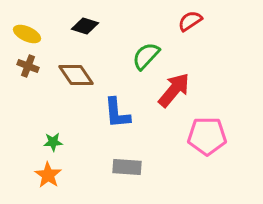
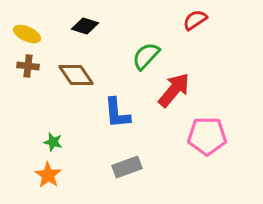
red semicircle: moved 5 px right, 1 px up
brown cross: rotated 15 degrees counterclockwise
green star: rotated 18 degrees clockwise
gray rectangle: rotated 24 degrees counterclockwise
